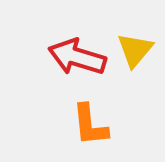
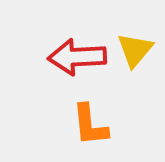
red arrow: rotated 20 degrees counterclockwise
